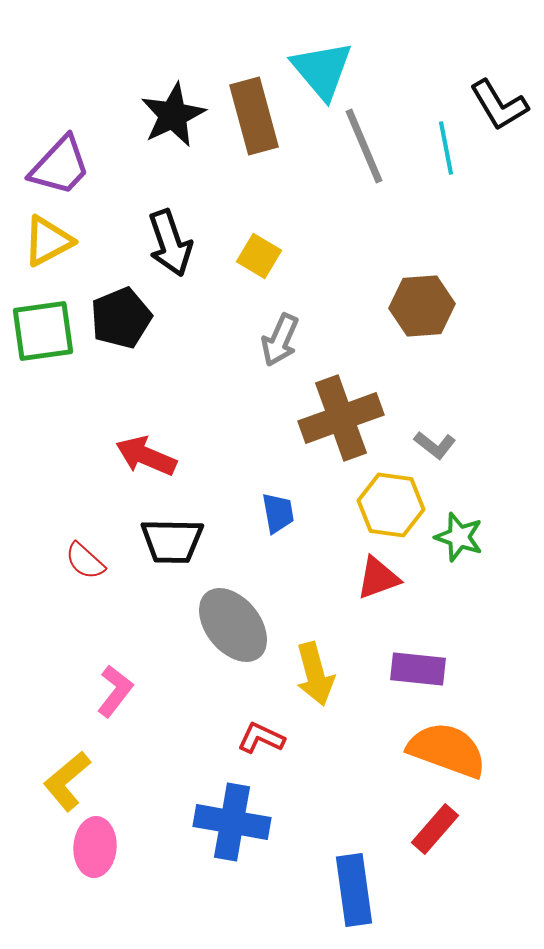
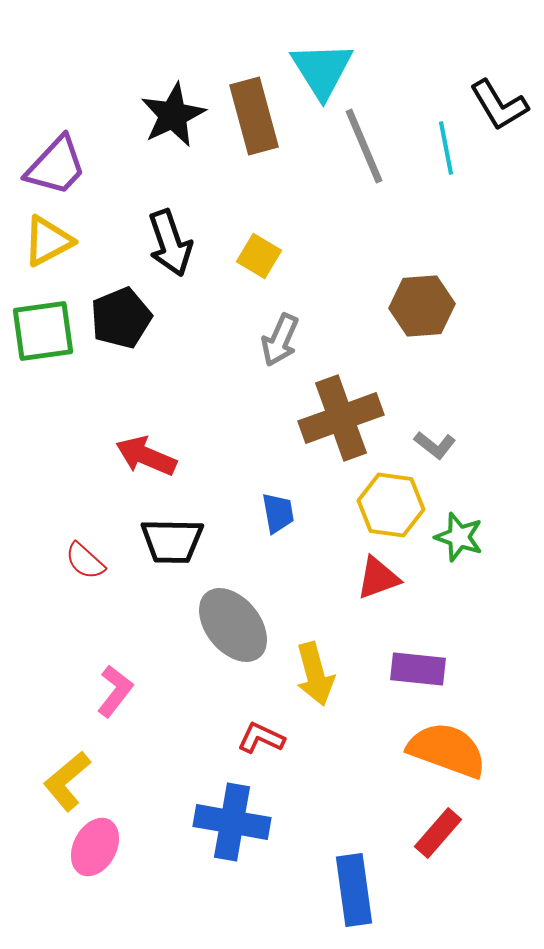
cyan triangle: rotated 8 degrees clockwise
purple trapezoid: moved 4 px left
red rectangle: moved 3 px right, 4 px down
pink ellipse: rotated 24 degrees clockwise
